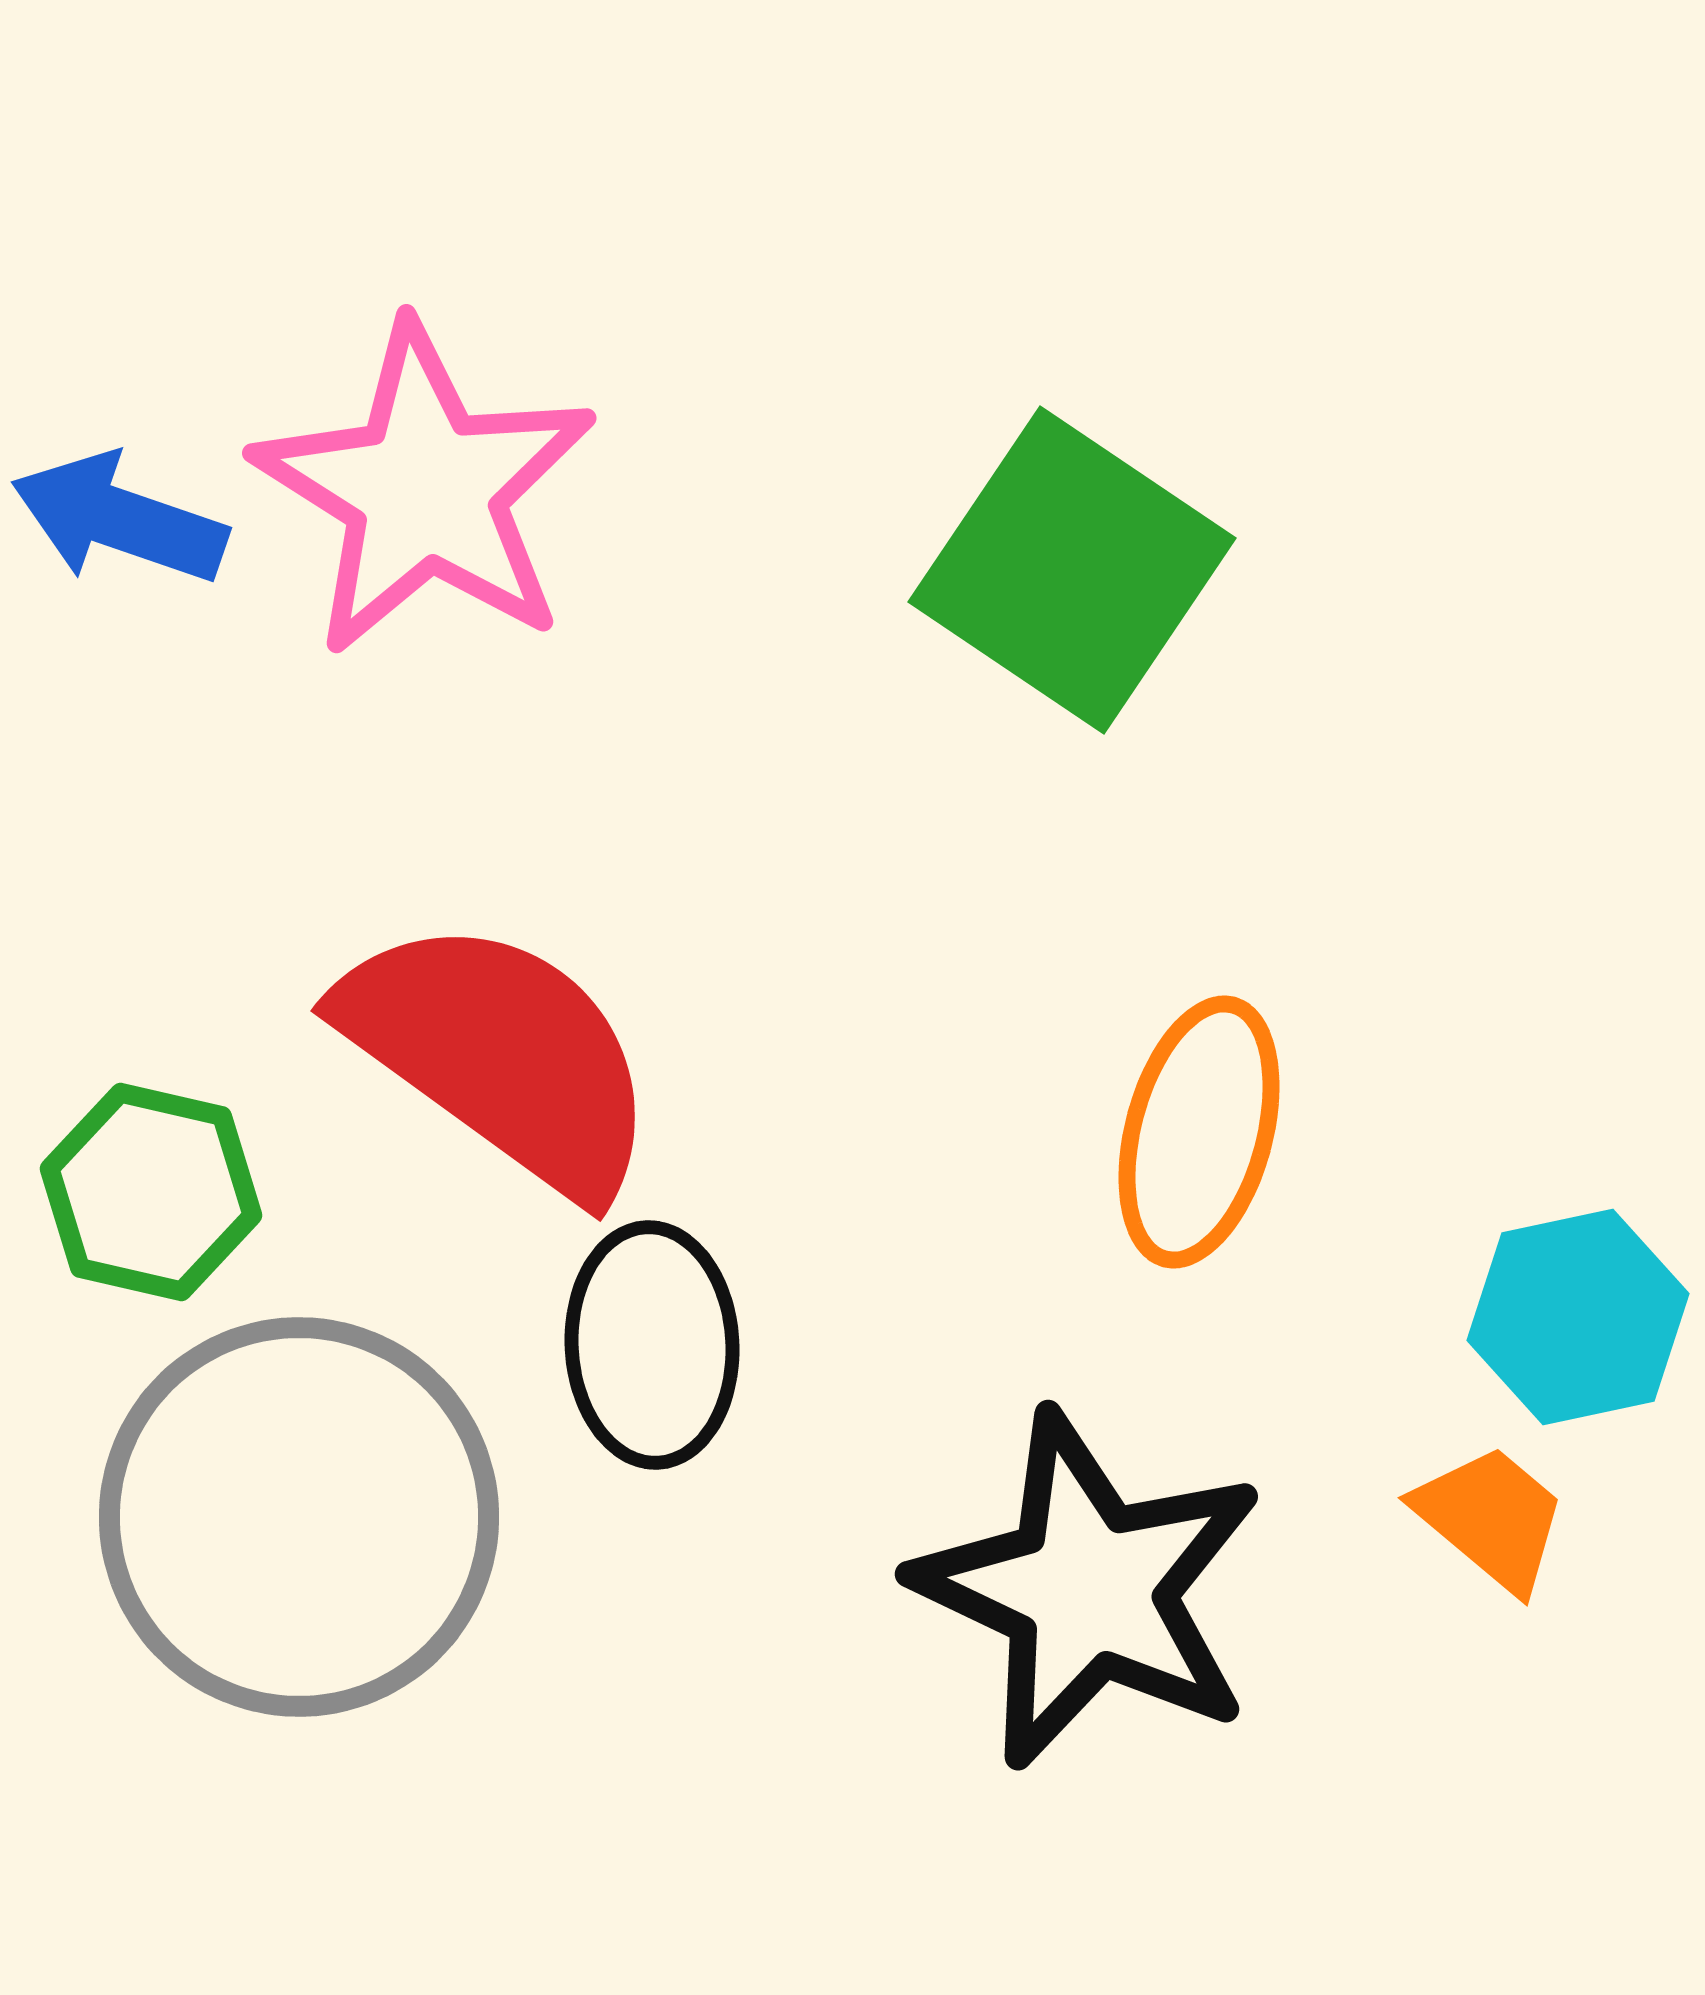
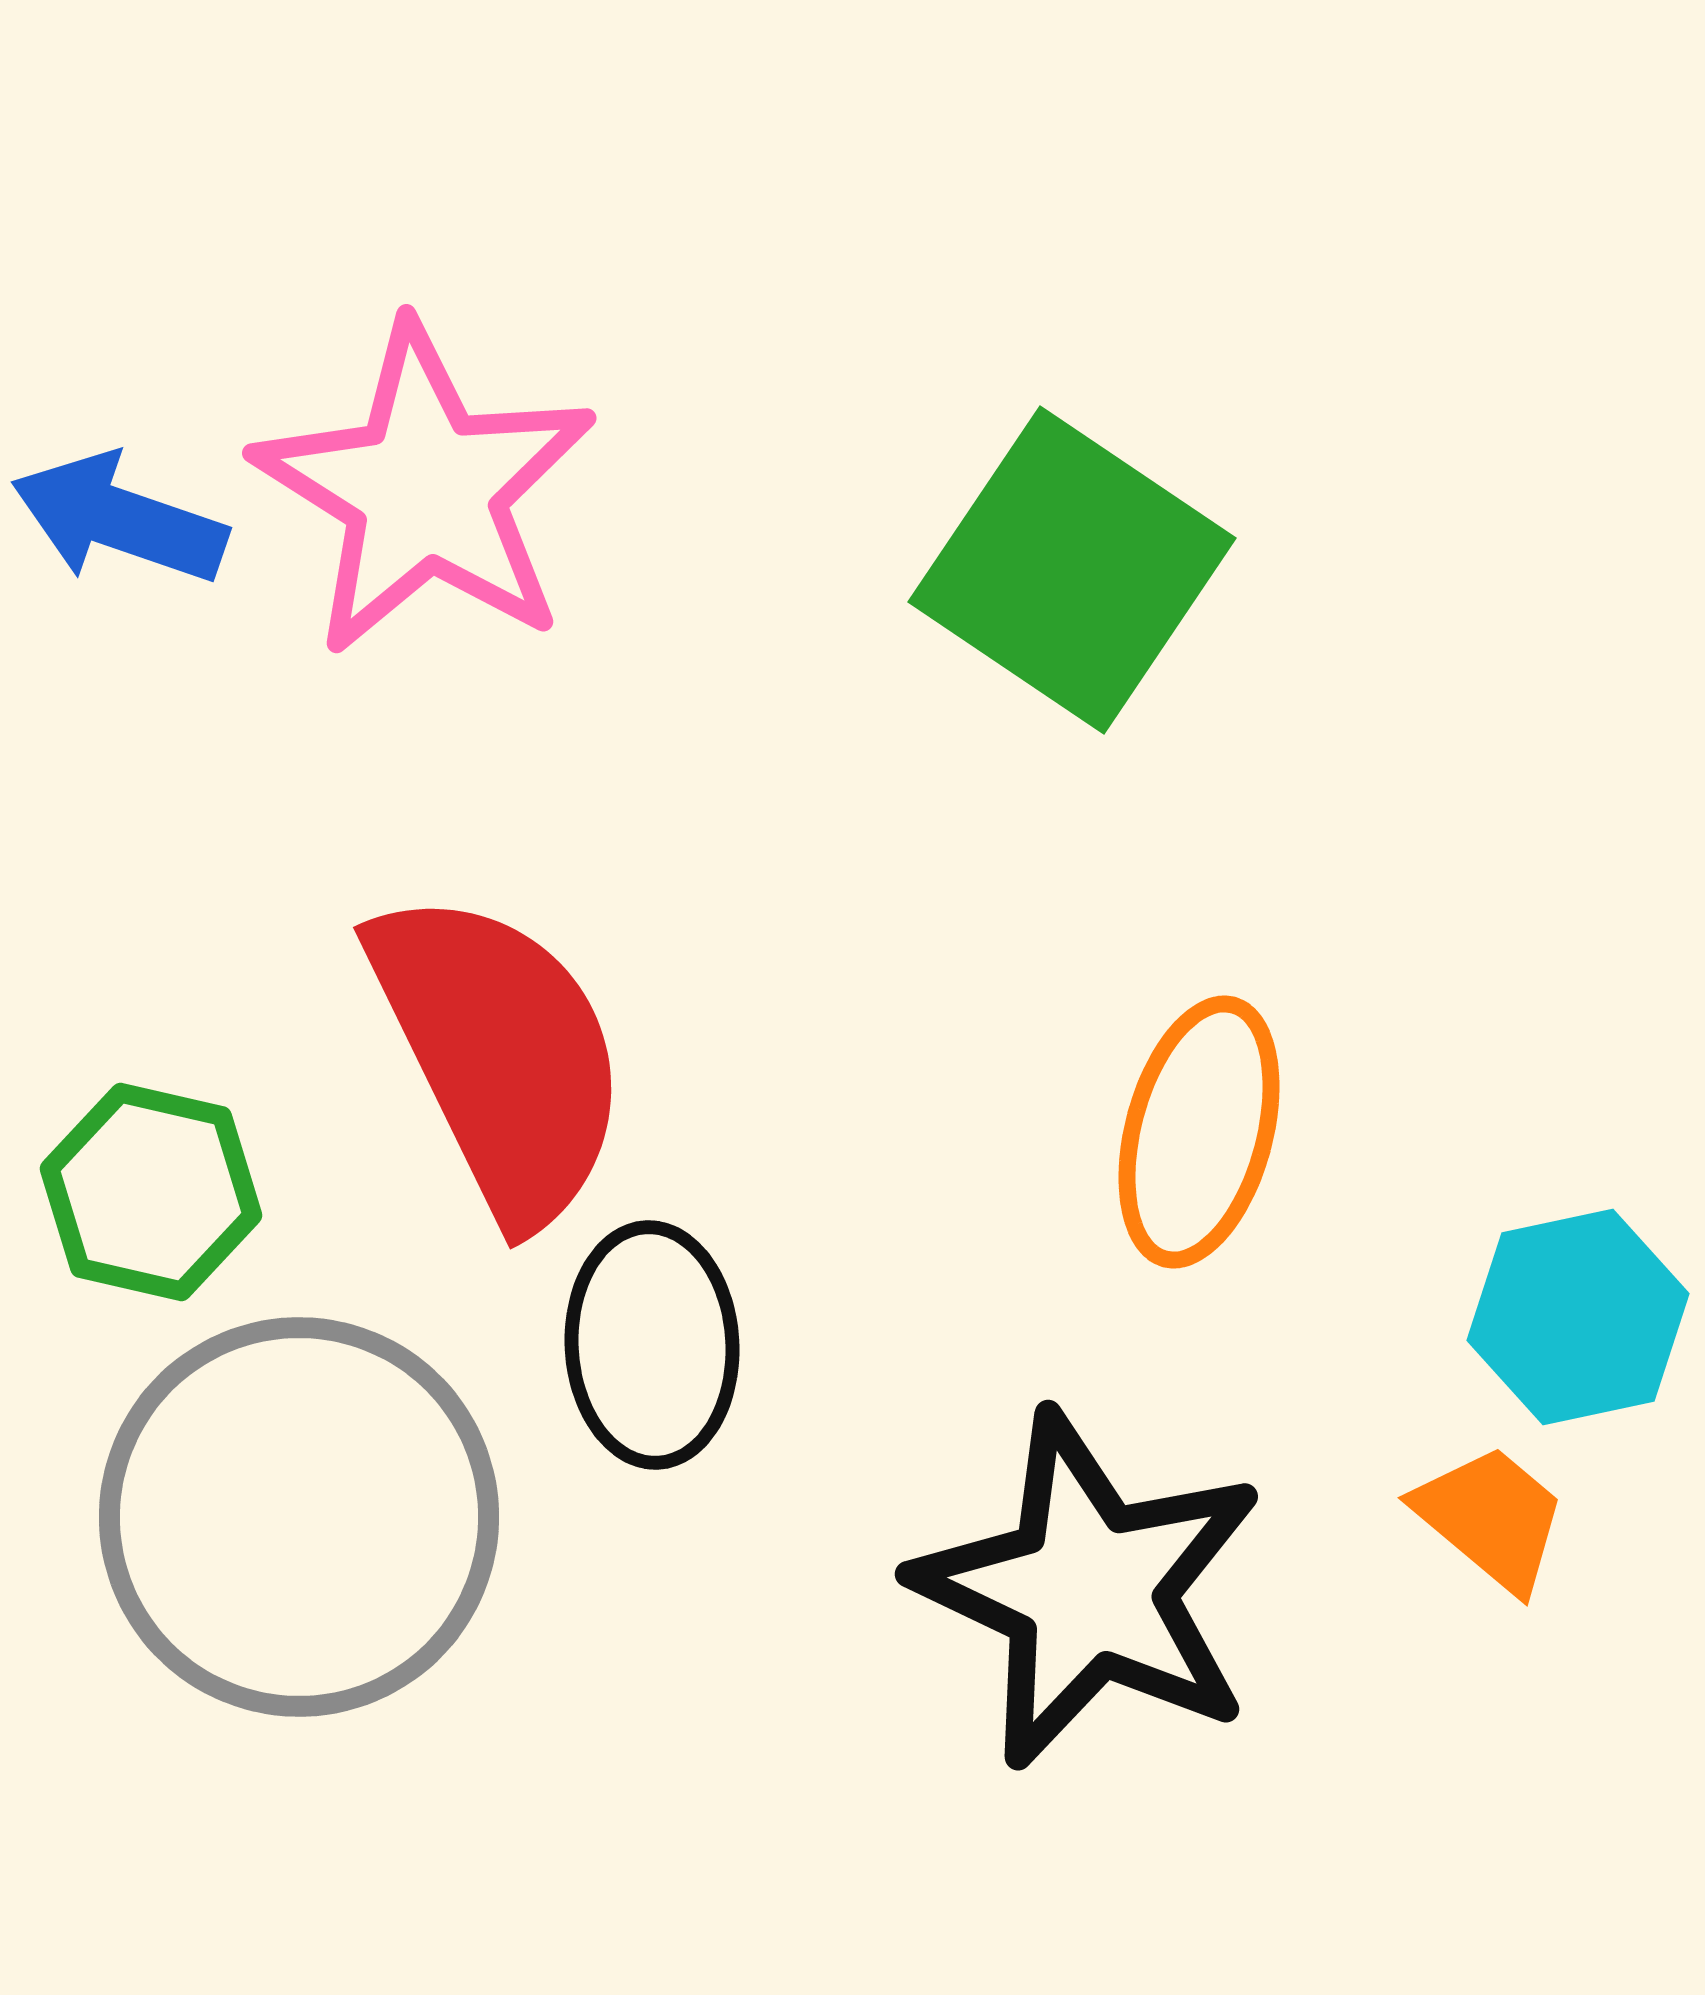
red semicircle: rotated 28 degrees clockwise
